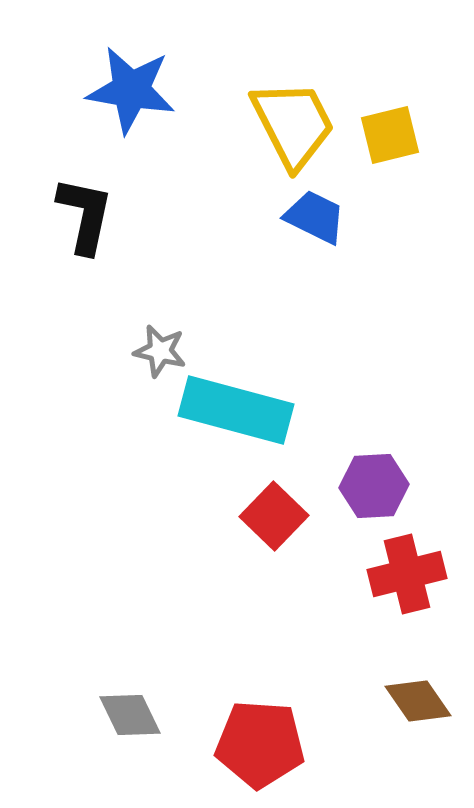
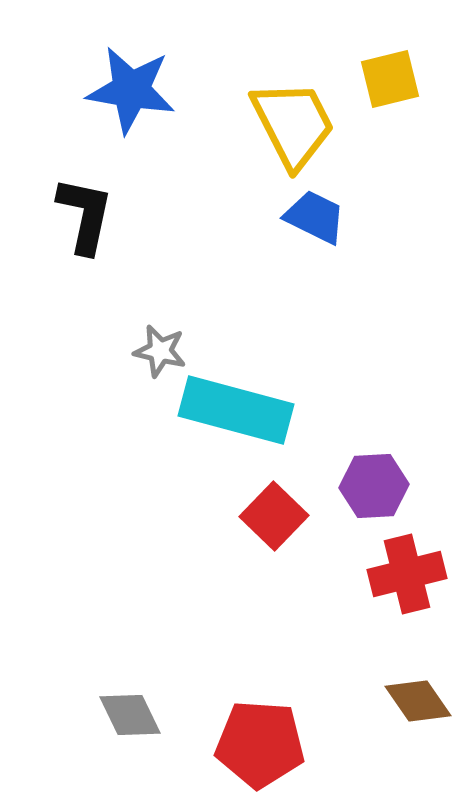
yellow square: moved 56 px up
